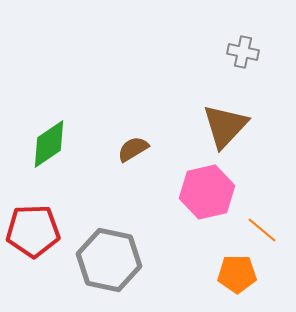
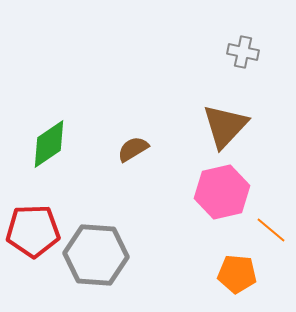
pink hexagon: moved 15 px right
orange line: moved 9 px right
gray hexagon: moved 13 px left, 5 px up; rotated 8 degrees counterclockwise
orange pentagon: rotated 6 degrees clockwise
